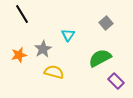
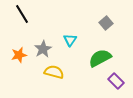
cyan triangle: moved 2 px right, 5 px down
